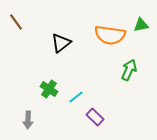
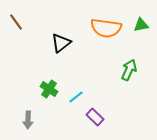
orange semicircle: moved 4 px left, 7 px up
